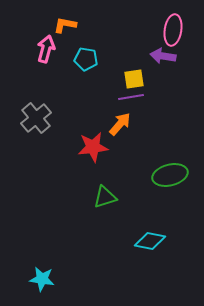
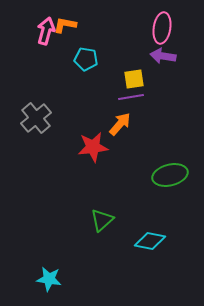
pink ellipse: moved 11 px left, 2 px up
pink arrow: moved 18 px up
green triangle: moved 3 px left, 23 px down; rotated 25 degrees counterclockwise
cyan star: moved 7 px right
